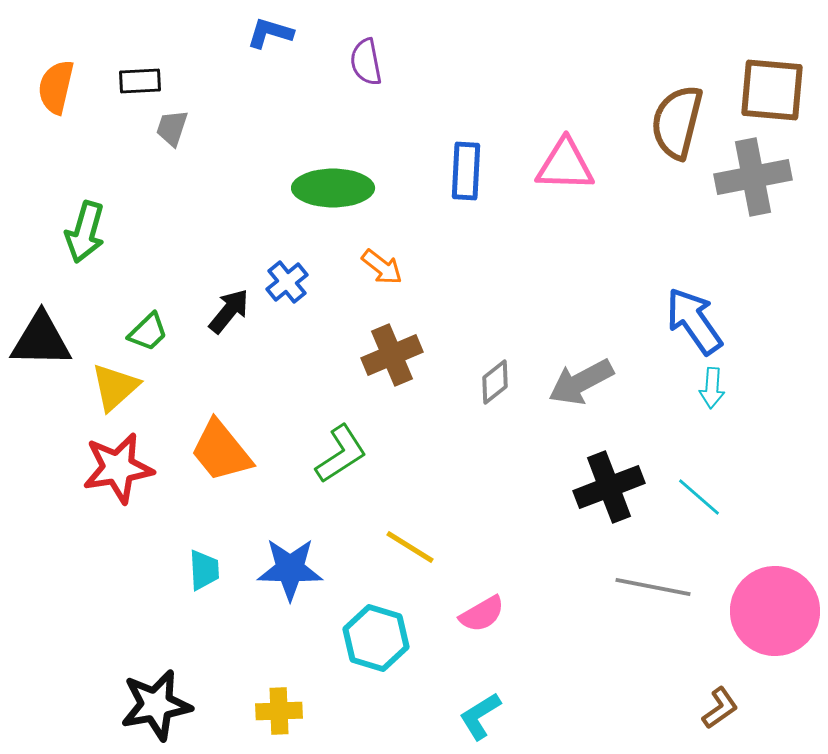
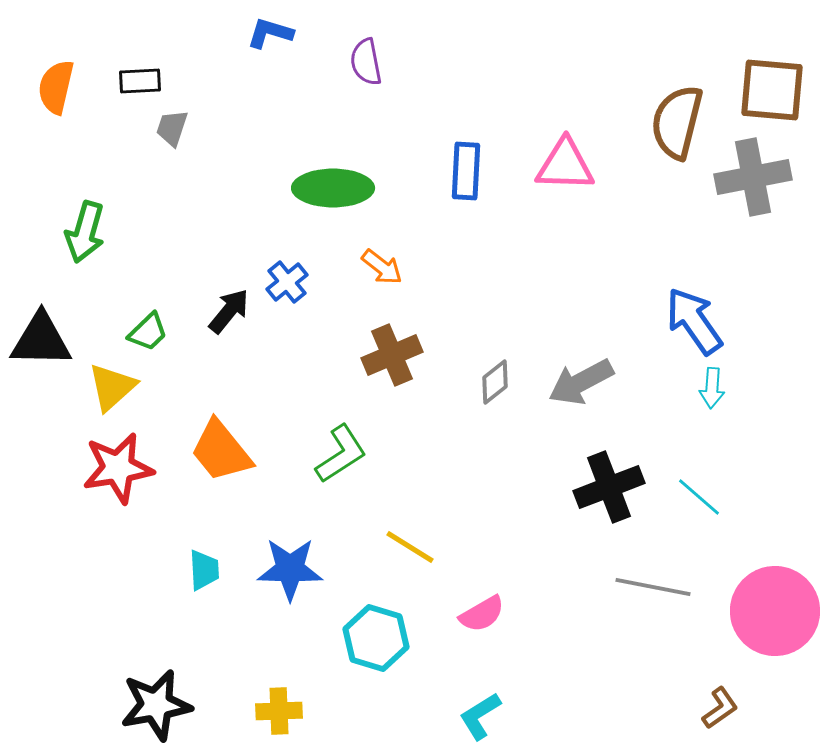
yellow triangle: moved 3 px left
